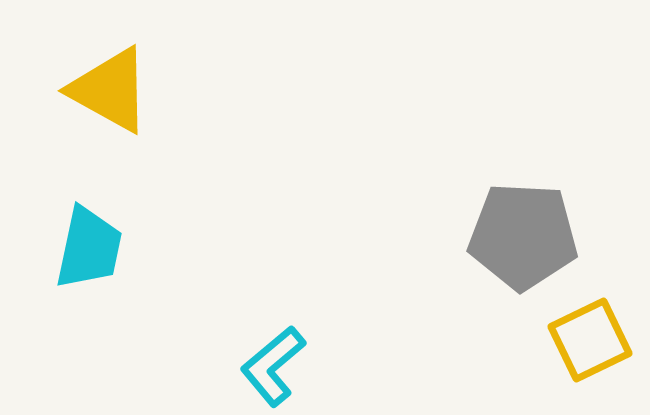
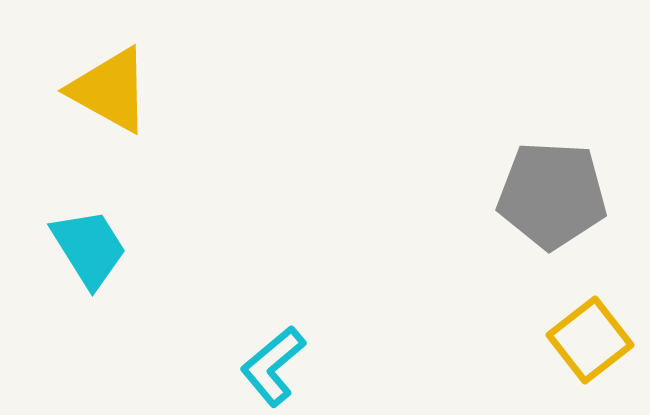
gray pentagon: moved 29 px right, 41 px up
cyan trapezoid: rotated 44 degrees counterclockwise
yellow square: rotated 12 degrees counterclockwise
